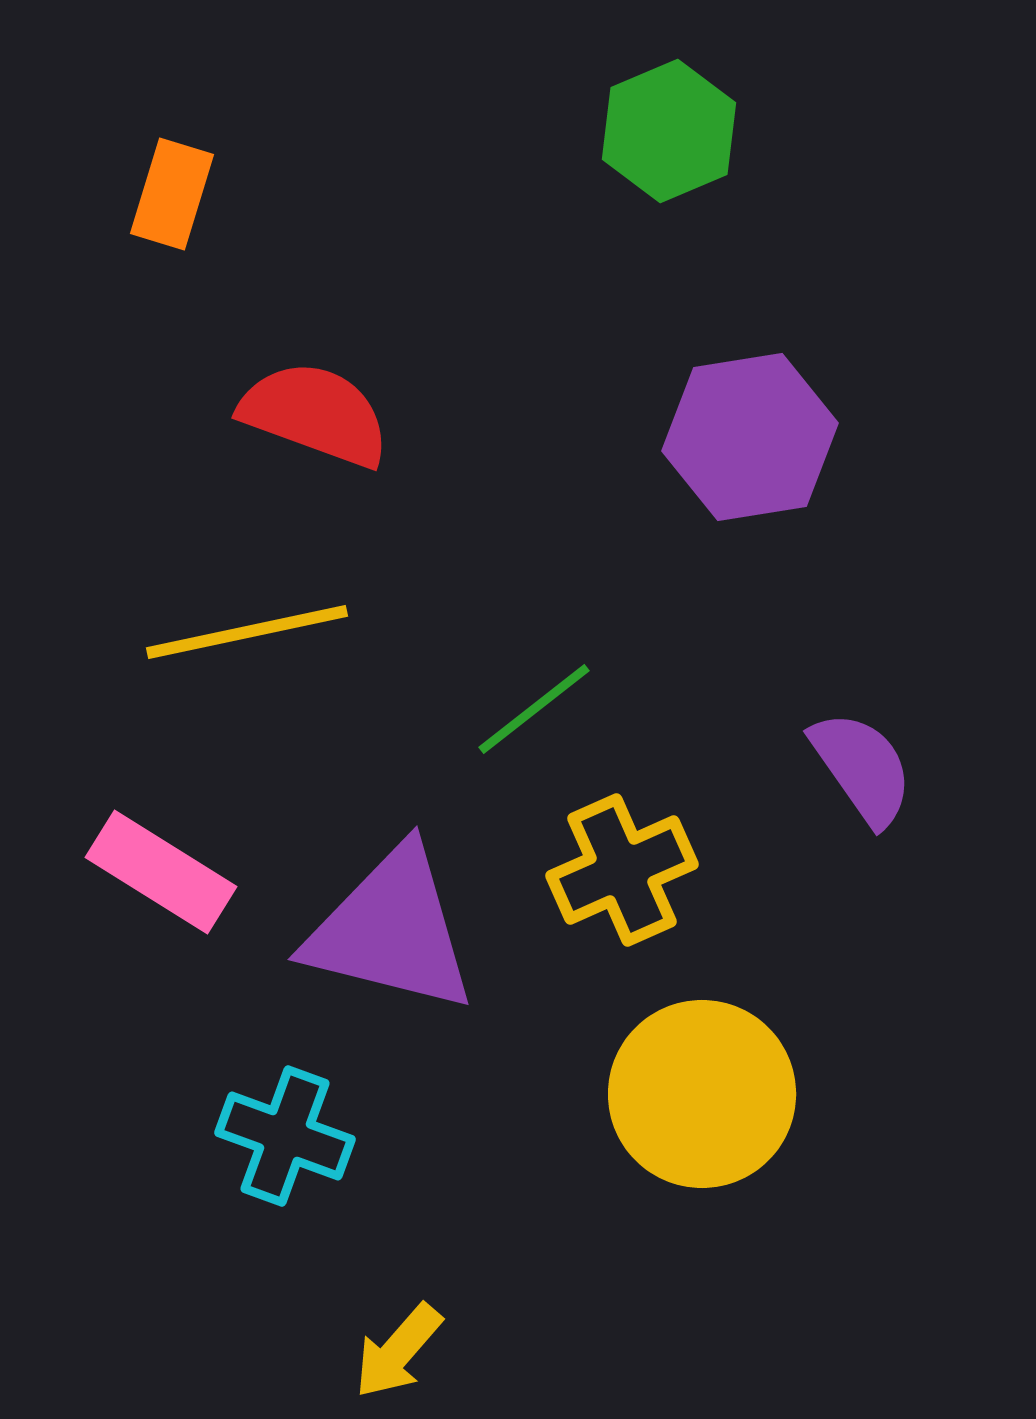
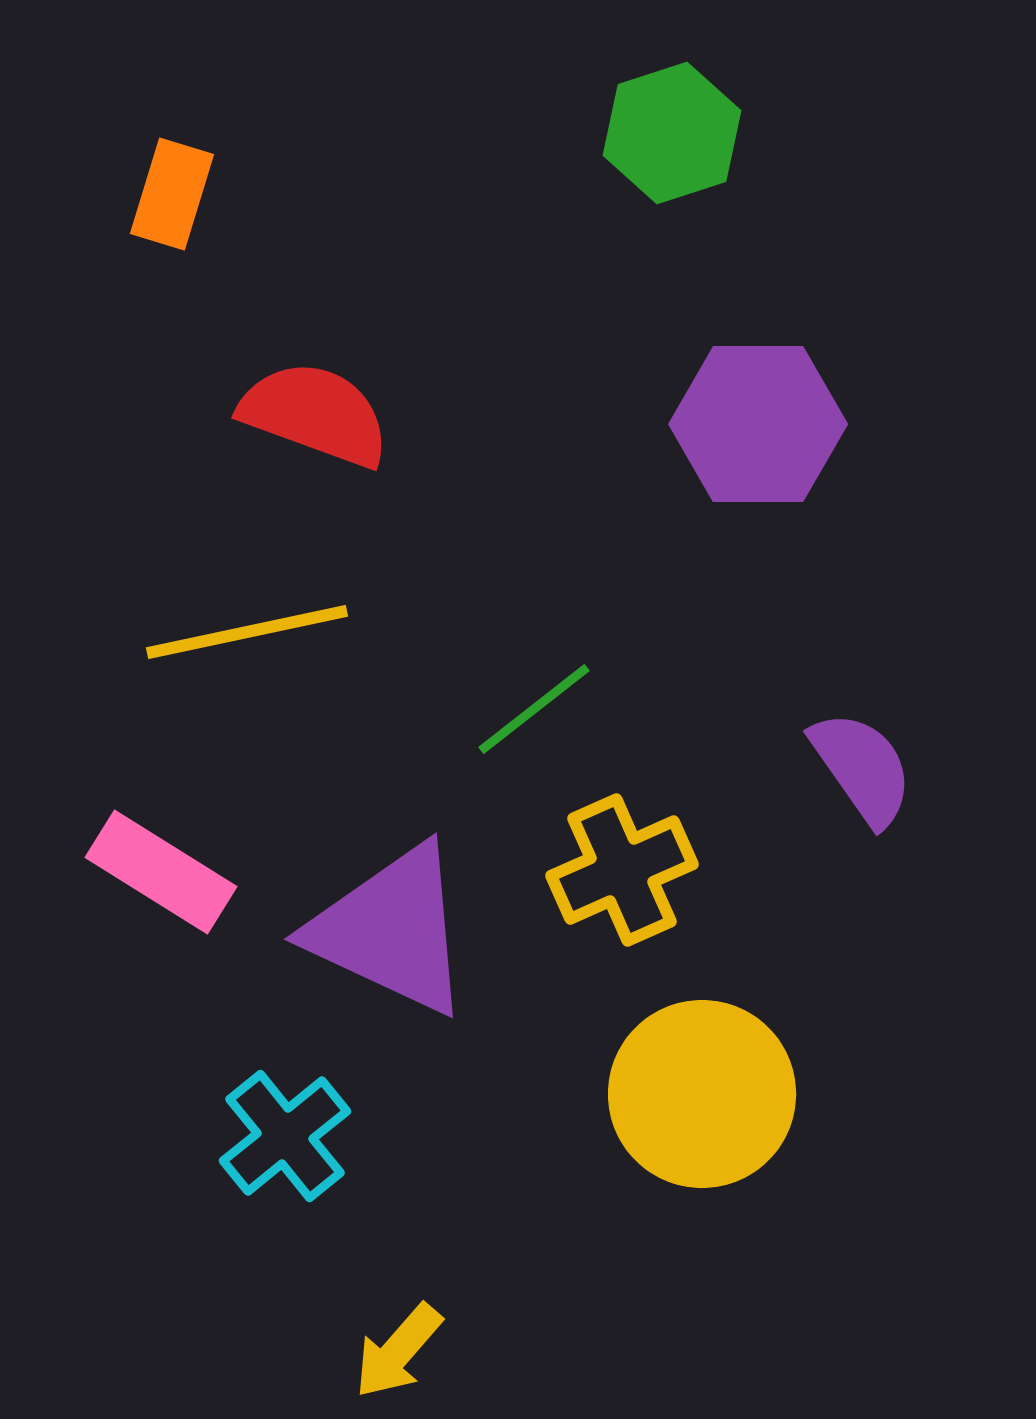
green hexagon: moved 3 px right, 2 px down; rotated 5 degrees clockwise
purple hexagon: moved 8 px right, 13 px up; rotated 9 degrees clockwise
purple triangle: rotated 11 degrees clockwise
cyan cross: rotated 31 degrees clockwise
